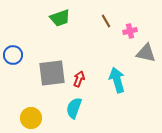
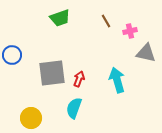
blue circle: moved 1 px left
